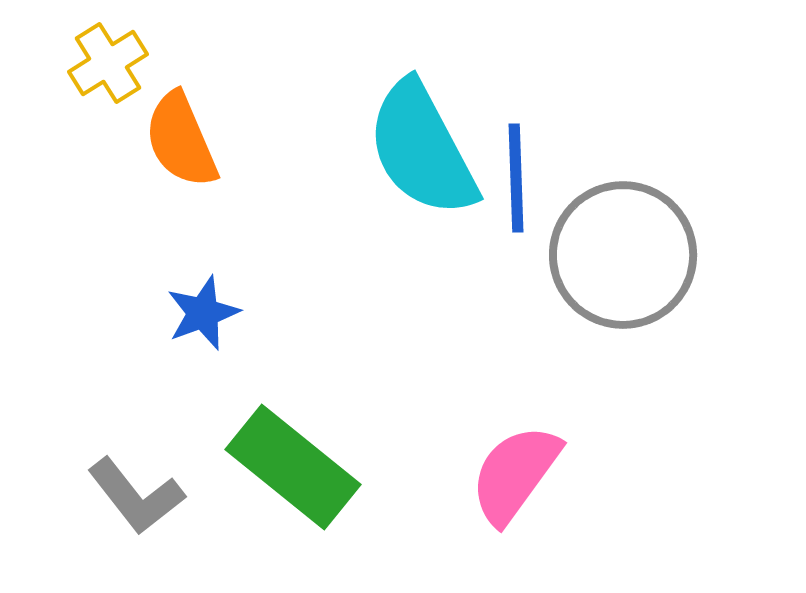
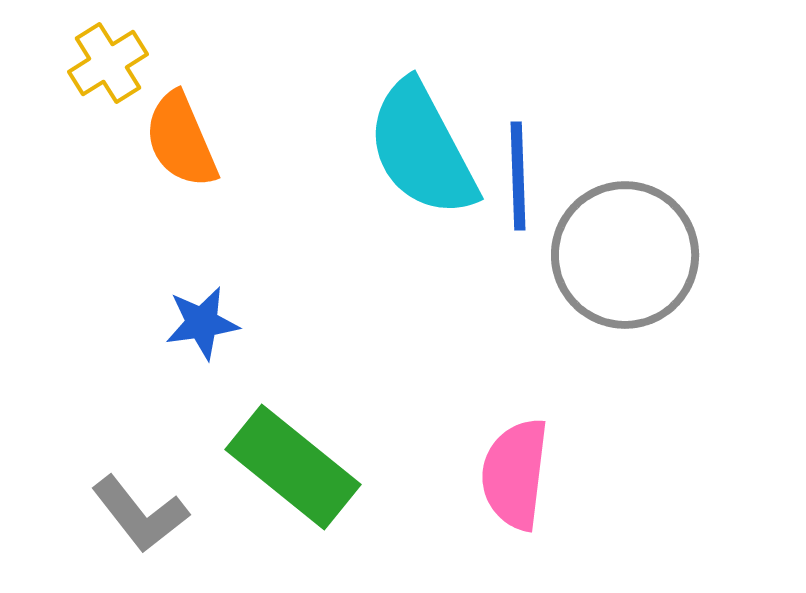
blue line: moved 2 px right, 2 px up
gray circle: moved 2 px right
blue star: moved 1 px left, 10 px down; rotated 12 degrees clockwise
pink semicircle: rotated 29 degrees counterclockwise
gray L-shape: moved 4 px right, 18 px down
